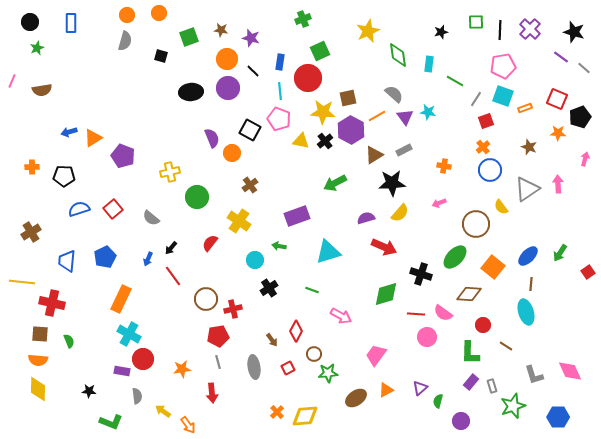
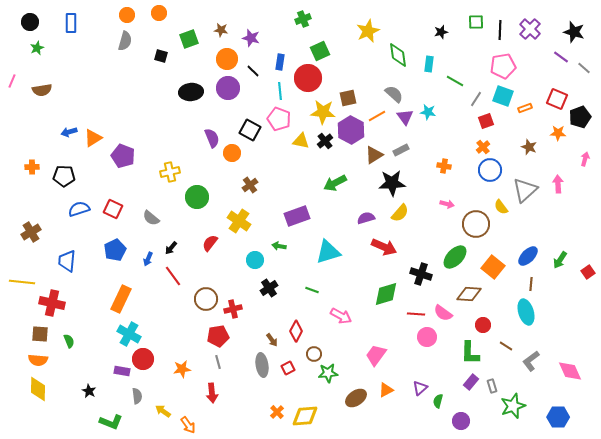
green square at (189, 37): moved 2 px down
gray rectangle at (404, 150): moved 3 px left
gray triangle at (527, 189): moved 2 px left, 1 px down; rotated 8 degrees counterclockwise
pink arrow at (439, 203): moved 8 px right, 1 px down; rotated 144 degrees counterclockwise
red square at (113, 209): rotated 24 degrees counterclockwise
green arrow at (560, 253): moved 7 px down
blue pentagon at (105, 257): moved 10 px right, 7 px up
gray ellipse at (254, 367): moved 8 px right, 2 px up
gray L-shape at (534, 375): moved 3 px left, 14 px up; rotated 70 degrees clockwise
black star at (89, 391): rotated 24 degrees clockwise
